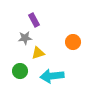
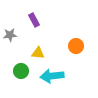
gray star: moved 15 px left, 3 px up
orange circle: moved 3 px right, 4 px down
yellow triangle: rotated 24 degrees clockwise
green circle: moved 1 px right
